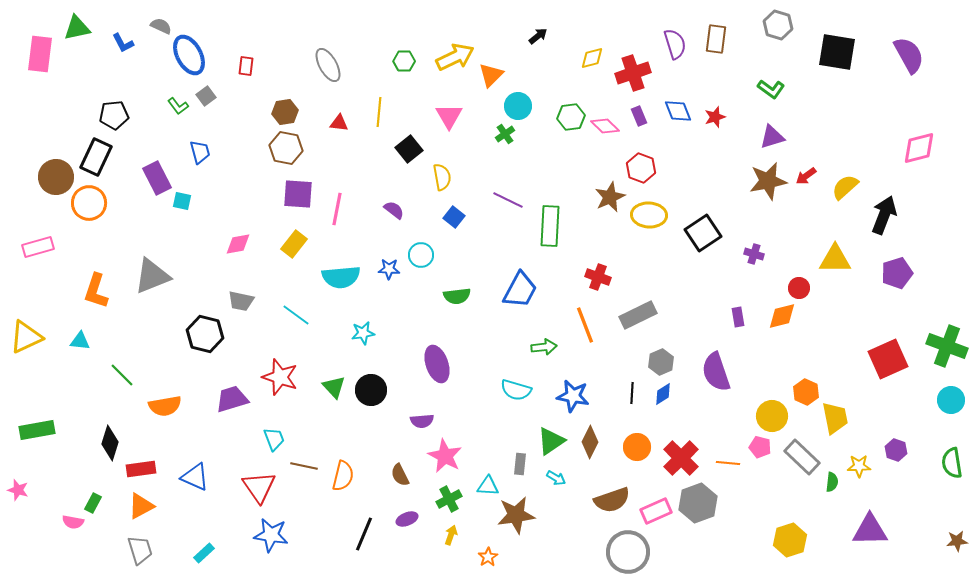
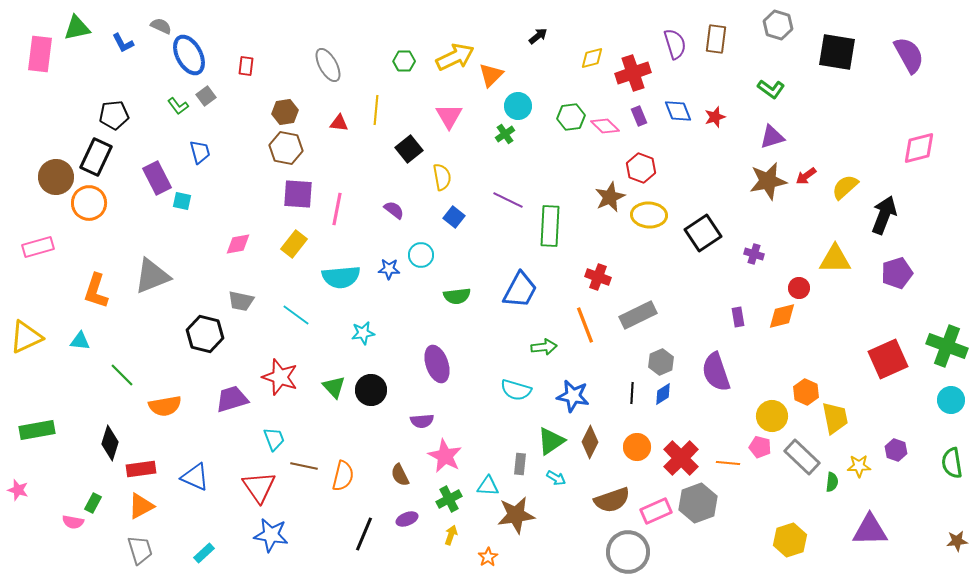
yellow line at (379, 112): moved 3 px left, 2 px up
